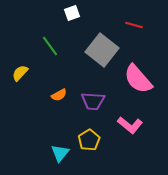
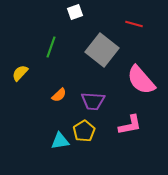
white square: moved 3 px right, 1 px up
red line: moved 1 px up
green line: moved 1 px right, 1 px down; rotated 55 degrees clockwise
pink semicircle: moved 3 px right, 1 px down
orange semicircle: rotated 14 degrees counterclockwise
pink L-shape: rotated 50 degrees counterclockwise
yellow pentagon: moved 5 px left, 9 px up
cyan triangle: moved 12 px up; rotated 42 degrees clockwise
